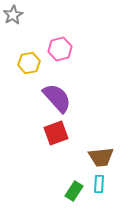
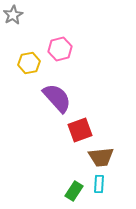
red square: moved 24 px right, 3 px up
